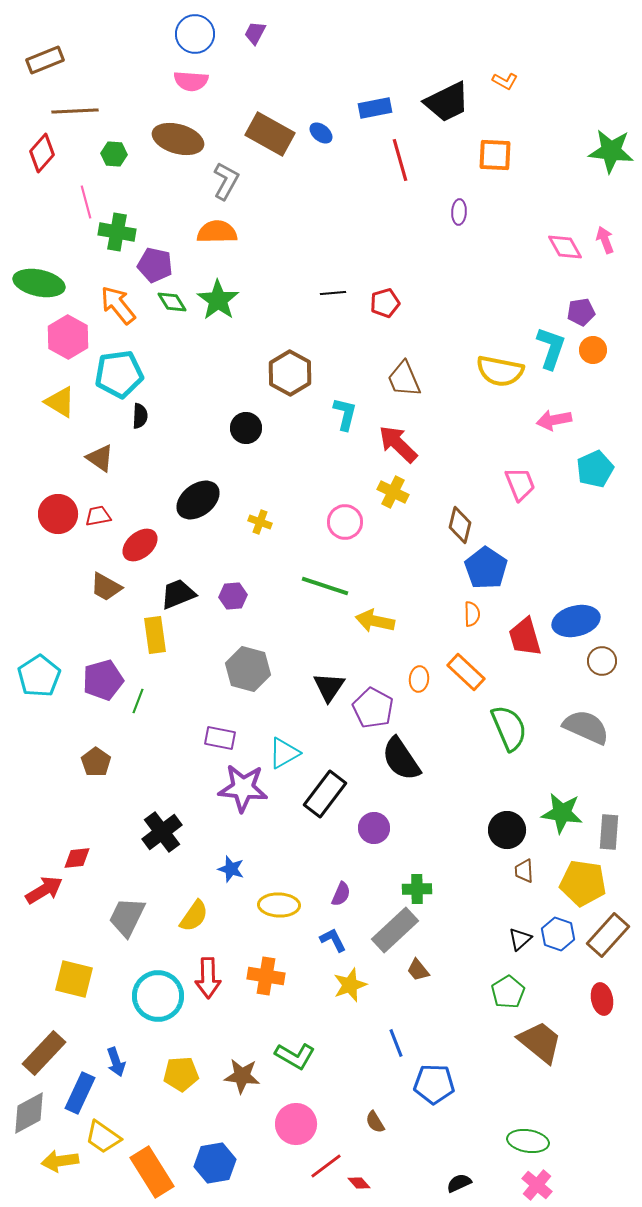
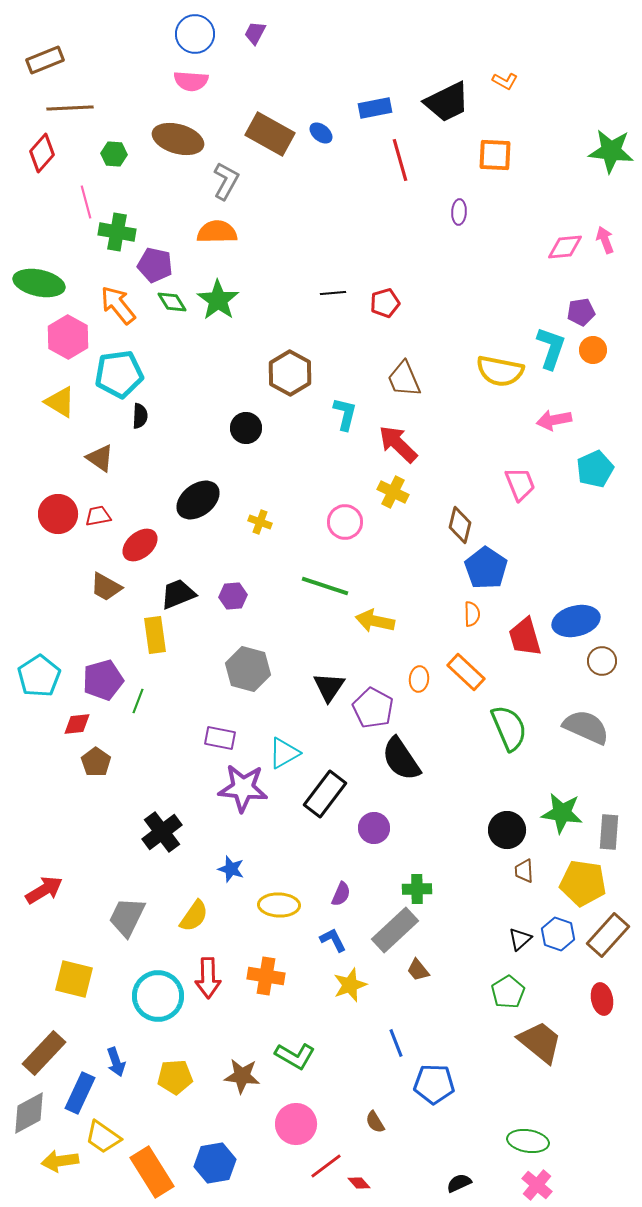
brown line at (75, 111): moved 5 px left, 3 px up
pink diamond at (565, 247): rotated 66 degrees counterclockwise
red diamond at (77, 858): moved 134 px up
yellow pentagon at (181, 1074): moved 6 px left, 3 px down
